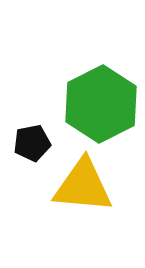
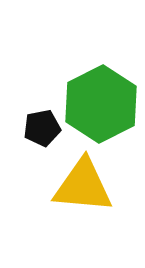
black pentagon: moved 10 px right, 15 px up
